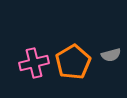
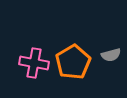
pink cross: rotated 24 degrees clockwise
